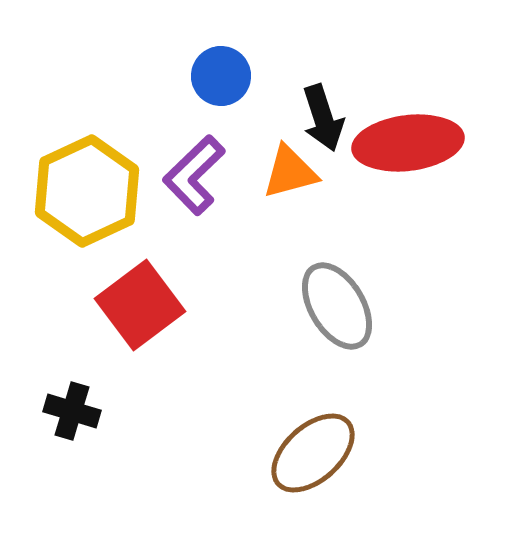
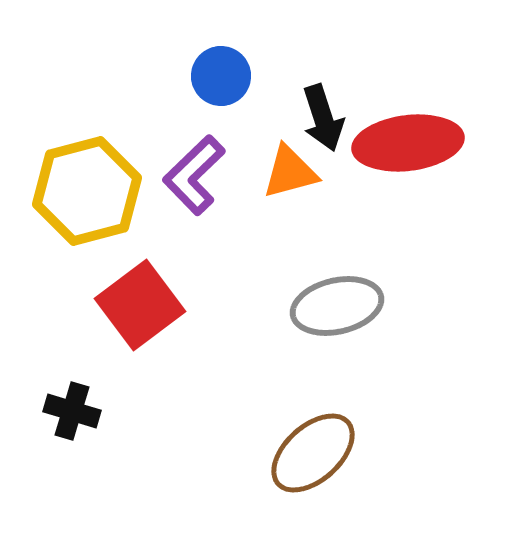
yellow hexagon: rotated 10 degrees clockwise
gray ellipse: rotated 72 degrees counterclockwise
